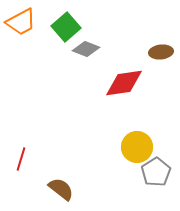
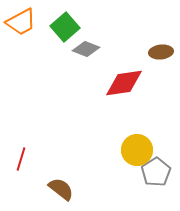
green square: moved 1 px left
yellow circle: moved 3 px down
